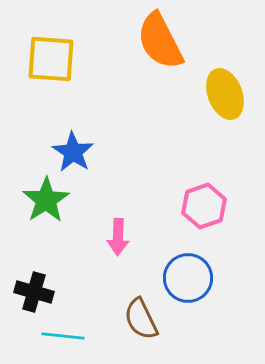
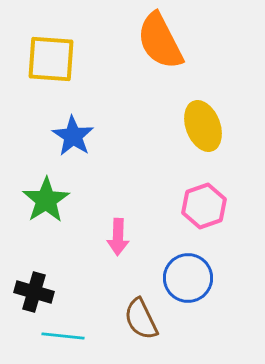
yellow ellipse: moved 22 px left, 32 px down
blue star: moved 16 px up
